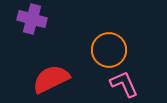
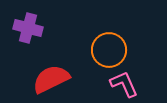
purple cross: moved 4 px left, 9 px down
